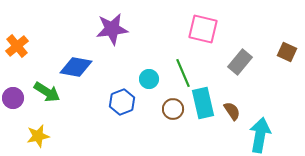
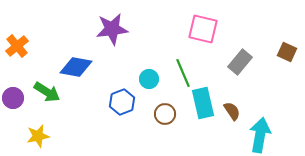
brown circle: moved 8 px left, 5 px down
